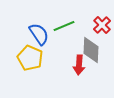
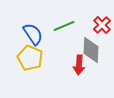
blue semicircle: moved 6 px left
